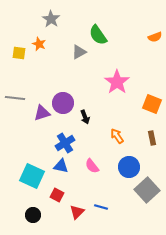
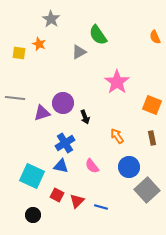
orange semicircle: rotated 88 degrees clockwise
orange square: moved 1 px down
red triangle: moved 11 px up
